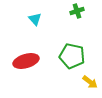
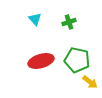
green cross: moved 8 px left, 11 px down
green pentagon: moved 5 px right, 4 px down
red ellipse: moved 15 px right
